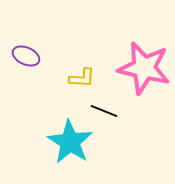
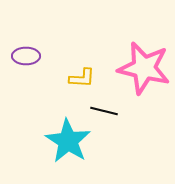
purple ellipse: rotated 24 degrees counterclockwise
black line: rotated 8 degrees counterclockwise
cyan star: moved 2 px left, 1 px up
